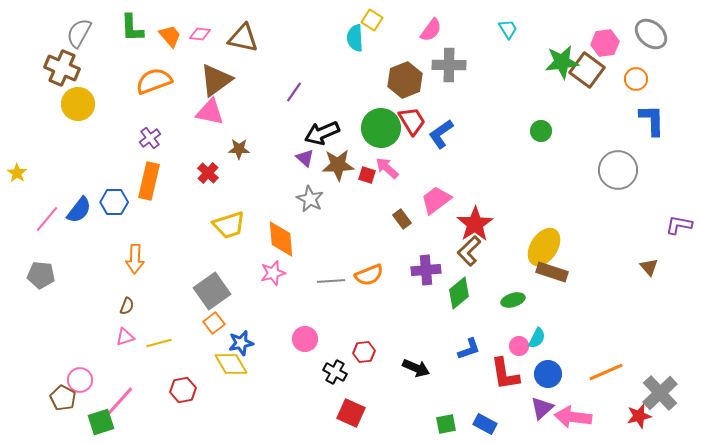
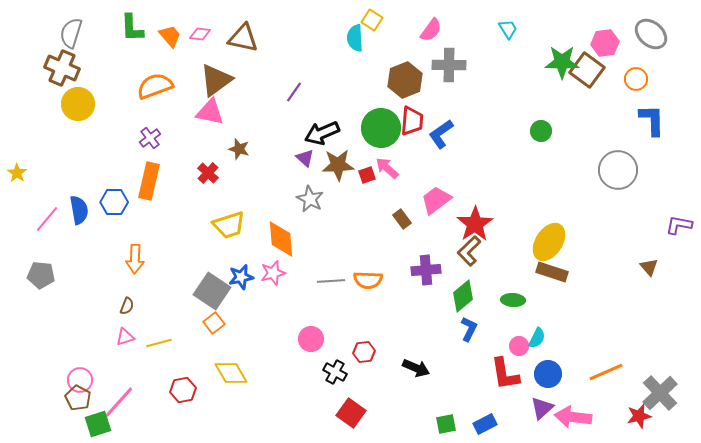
gray semicircle at (79, 33): moved 8 px left; rotated 12 degrees counterclockwise
green star at (562, 62): rotated 8 degrees clockwise
orange semicircle at (154, 81): moved 1 px right, 5 px down
red trapezoid at (412, 121): rotated 36 degrees clockwise
brown star at (239, 149): rotated 15 degrees clockwise
red square at (367, 175): rotated 36 degrees counterclockwise
blue semicircle at (79, 210): rotated 48 degrees counterclockwise
yellow ellipse at (544, 247): moved 5 px right, 5 px up
orange semicircle at (369, 275): moved 1 px left, 5 px down; rotated 24 degrees clockwise
gray square at (212, 291): rotated 21 degrees counterclockwise
green diamond at (459, 293): moved 4 px right, 3 px down
green ellipse at (513, 300): rotated 20 degrees clockwise
pink circle at (305, 339): moved 6 px right
blue star at (241, 343): moved 66 px up
blue L-shape at (469, 349): moved 20 px up; rotated 45 degrees counterclockwise
yellow diamond at (231, 364): moved 9 px down
brown pentagon at (63, 398): moved 15 px right
red square at (351, 413): rotated 12 degrees clockwise
green square at (101, 422): moved 3 px left, 2 px down
blue rectangle at (485, 424): rotated 55 degrees counterclockwise
